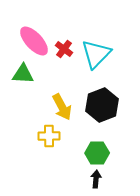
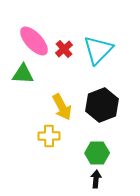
red cross: rotated 12 degrees clockwise
cyan triangle: moved 2 px right, 4 px up
